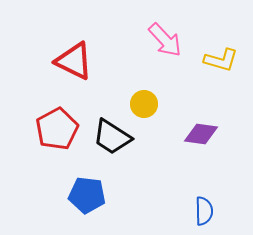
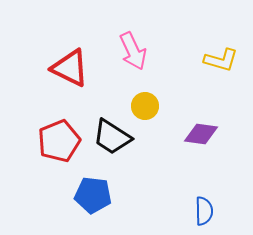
pink arrow: moved 32 px left, 11 px down; rotated 18 degrees clockwise
red triangle: moved 4 px left, 7 px down
yellow circle: moved 1 px right, 2 px down
red pentagon: moved 2 px right, 12 px down; rotated 6 degrees clockwise
blue pentagon: moved 6 px right
